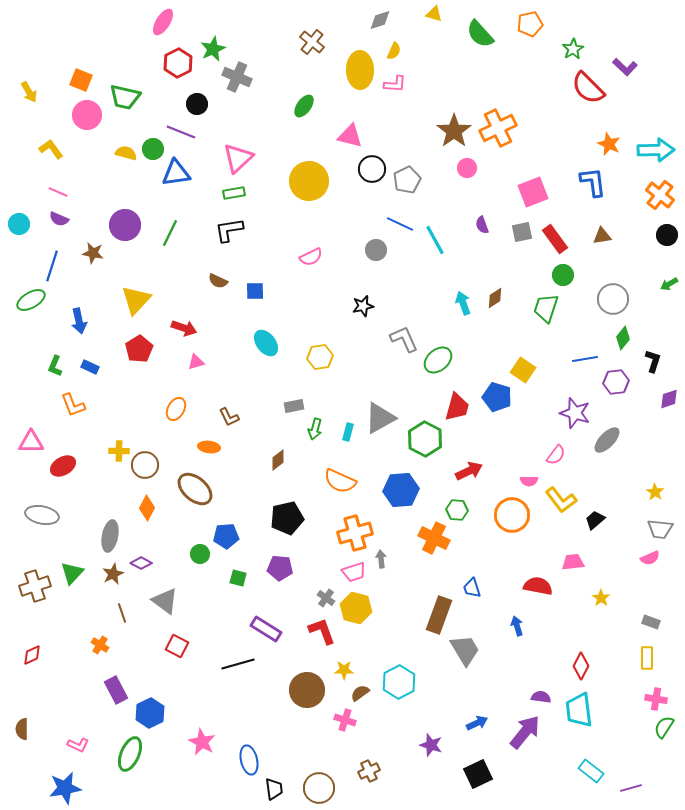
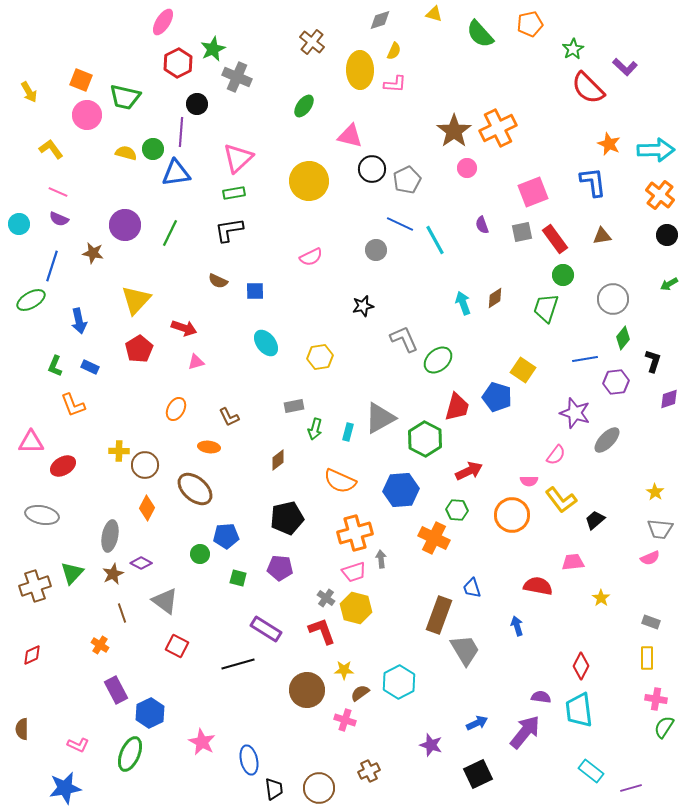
purple line at (181, 132): rotated 72 degrees clockwise
